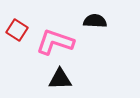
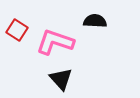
black triangle: moved 1 px right; rotated 50 degrees clockwise
